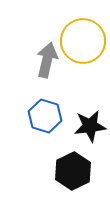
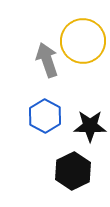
gray arrow: rotated 32 degrees counterclockwise
blue hexagon: rotated 12 degrees clockwise
black star: rotated 8 degrees clockwise
